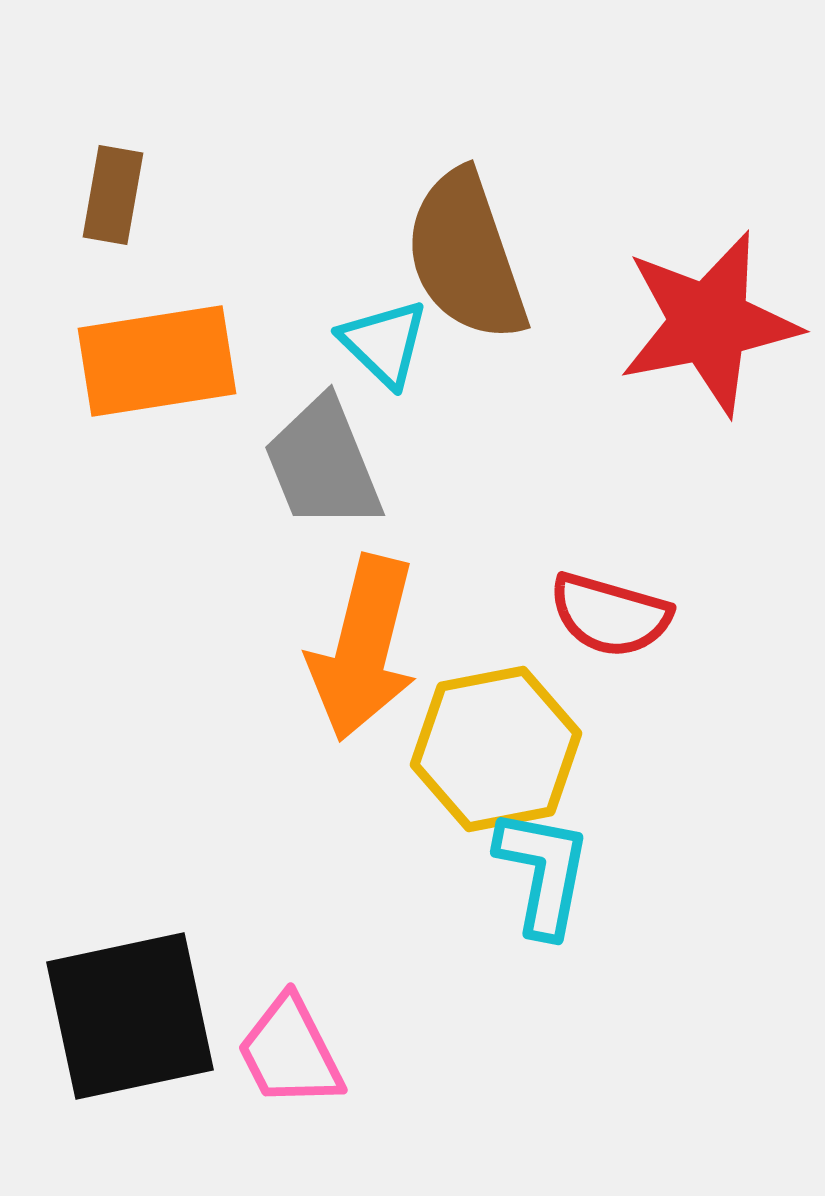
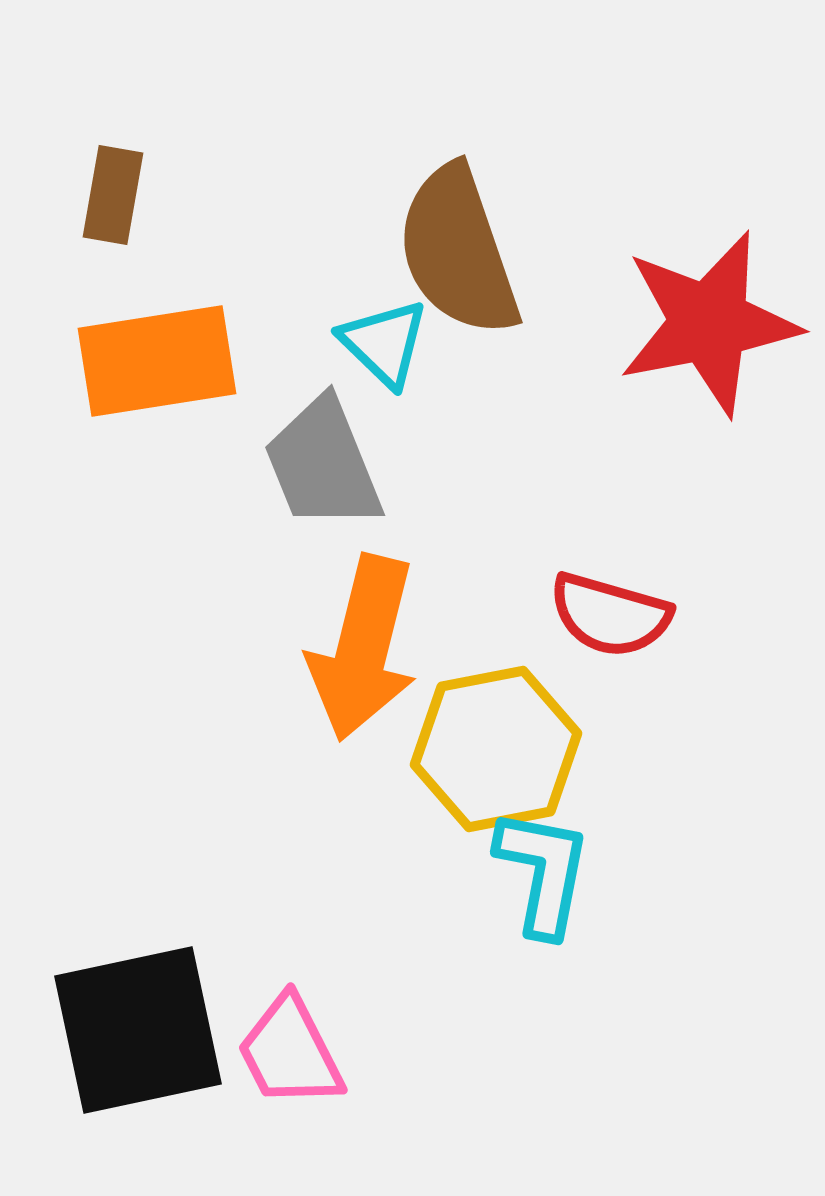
brown semicircle: moved 8 px left, 5 px up
black square: moved 8 px right, 14 px down
